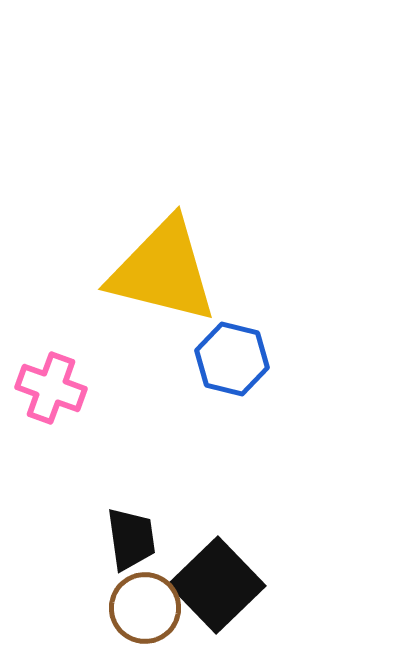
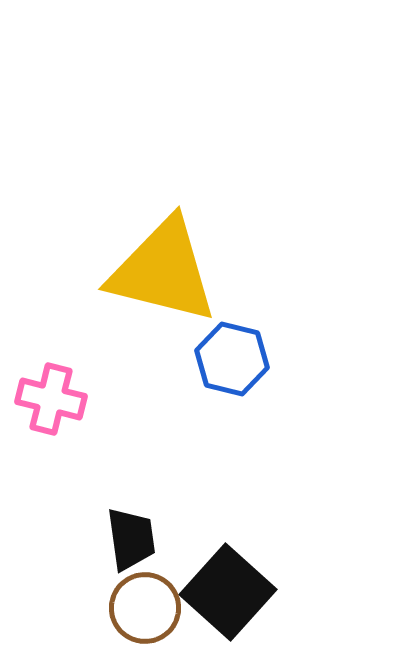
pink cross: moved 11 px down; rotated 6 degrees counterclockwise
black square: moved 11 px right, 7 px down; rotated 4 degrees counterclockwise
